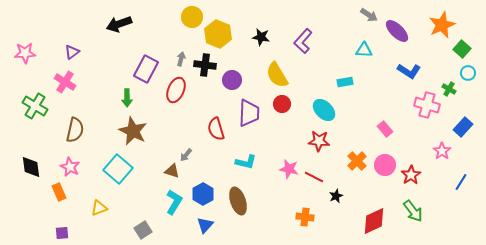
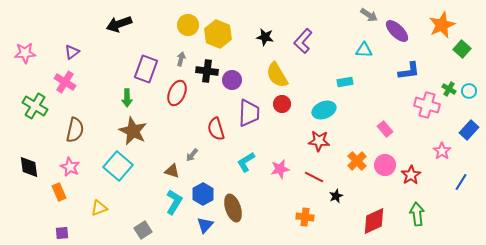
yellow circle at (192, 17): moved 4 px left, 8 px down
black star at (261, 37): moved 4 px right
black cross at (205, 65): moved 2 px right, 6 px down
purple rectangle at (146, 69): rotated 8 degrees counterclockwise
blue L-shape at (409, 71): rotated 40 degrees counterclockwise
cyan circle at (468, 73): moved 1 px right, 18 px down
red ellipse at (176, 90): moved 1 px right, 3 px down
cyan ellipse at (324, 110): rotated 65 degrees counterclockwise
blue rectangle at (463, 127): moved 6 px right, 3 px down
gray arrow at (186, 155): moved 6 px right
cyan L-shape at (246, 162): rotated 135 degrees clockwise
black diamond at (31, 167): moved 2 px left
cyan square at (118, 169): moved 3 px up
pink star at (289, 169): moved 9 px left; rotated 24 degrees counterclockwise
brown ellipse at (238, 201): moved 5 px left, 7 px down
green arrow at (413, 211): moved 4 px right, 3 px down; rotated 150 degrees counterclockwise
